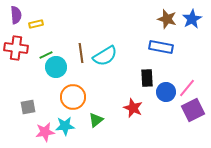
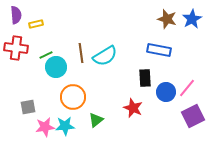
blue rectangle: moved 2 px left, 3 px down
black rectangle: moved 2 px left
purple square: moved 6 px down
pink star: moved 5 px up
